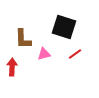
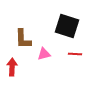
black square: moved 3 px right, 1 px up
red line: rotated 40 degrees clockwise
